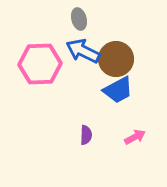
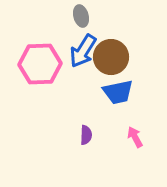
gray ellipse: moved 2 px right, 3 px up
blue arrow: rotated 84 degrees counterclockwise
brown circle: moved 5 px left, 2 px up
blue trapezoid: moved 2 px down; rotated 16 degrees clockwise
pink arrow: rotated 90 degrees counterclockwise
